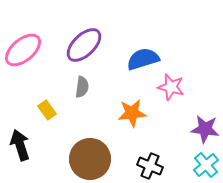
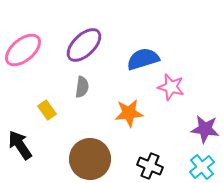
orange star: moved 3 px left
black arrow: rotated 16 degrees counterclockwise
cyan cross: moved 4 px left, 2 px down
